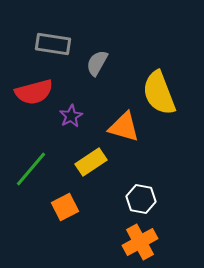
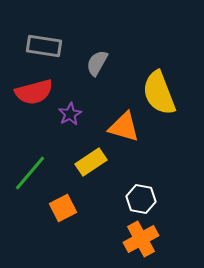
gray rectangle: moved 9 px left, 2 px down
purple star: moved 1 px left, 2 px up
green line: moved 1 px left, 4 px down
orange square: moved 2 px left, 1 px down
orange cross: moved 1 px right, 3 px up
